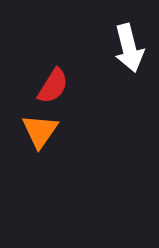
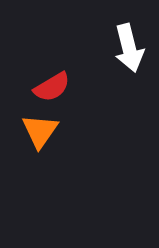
red semicircle: moved 1 px left, 1 px down; rotated 27 degrees clockwise
